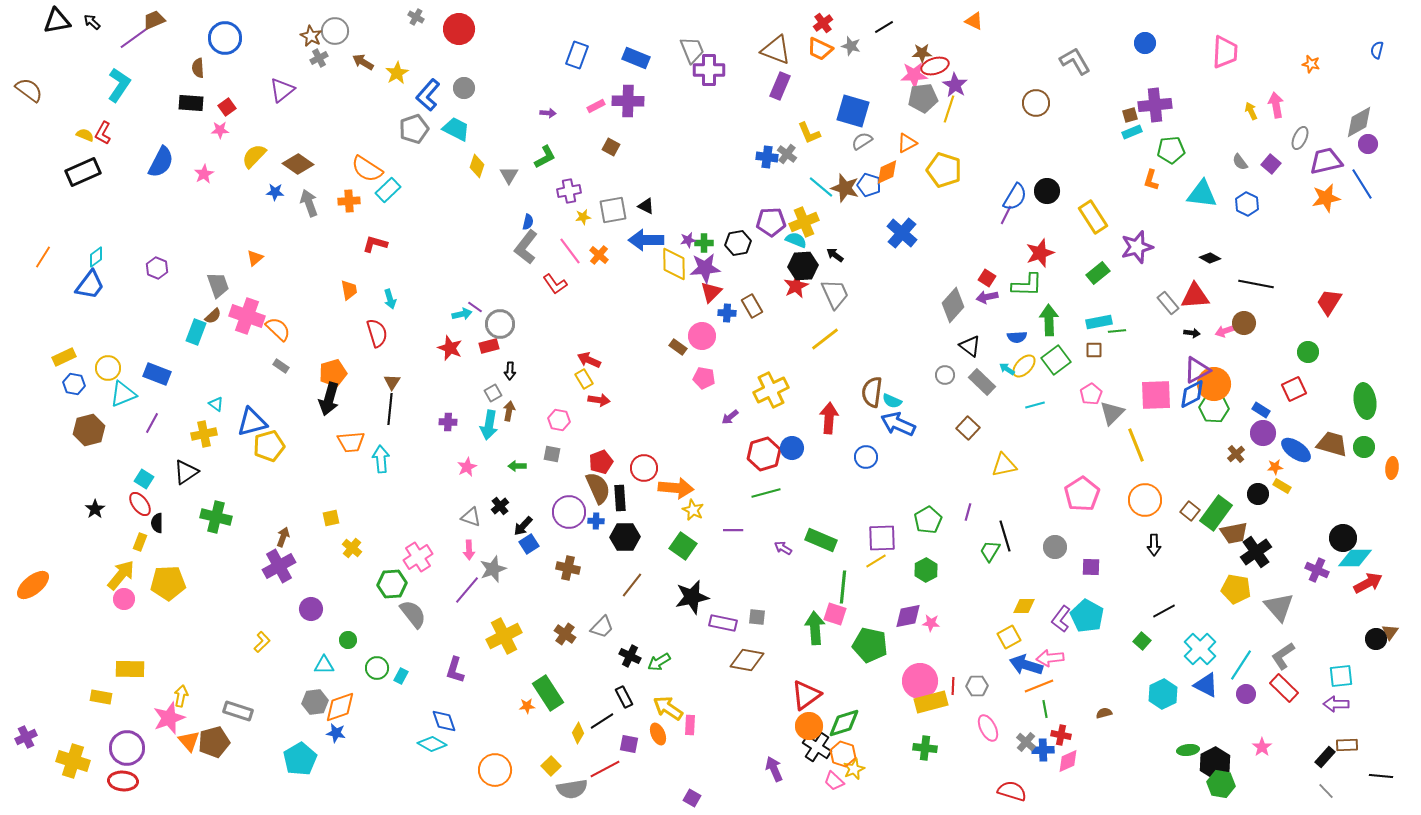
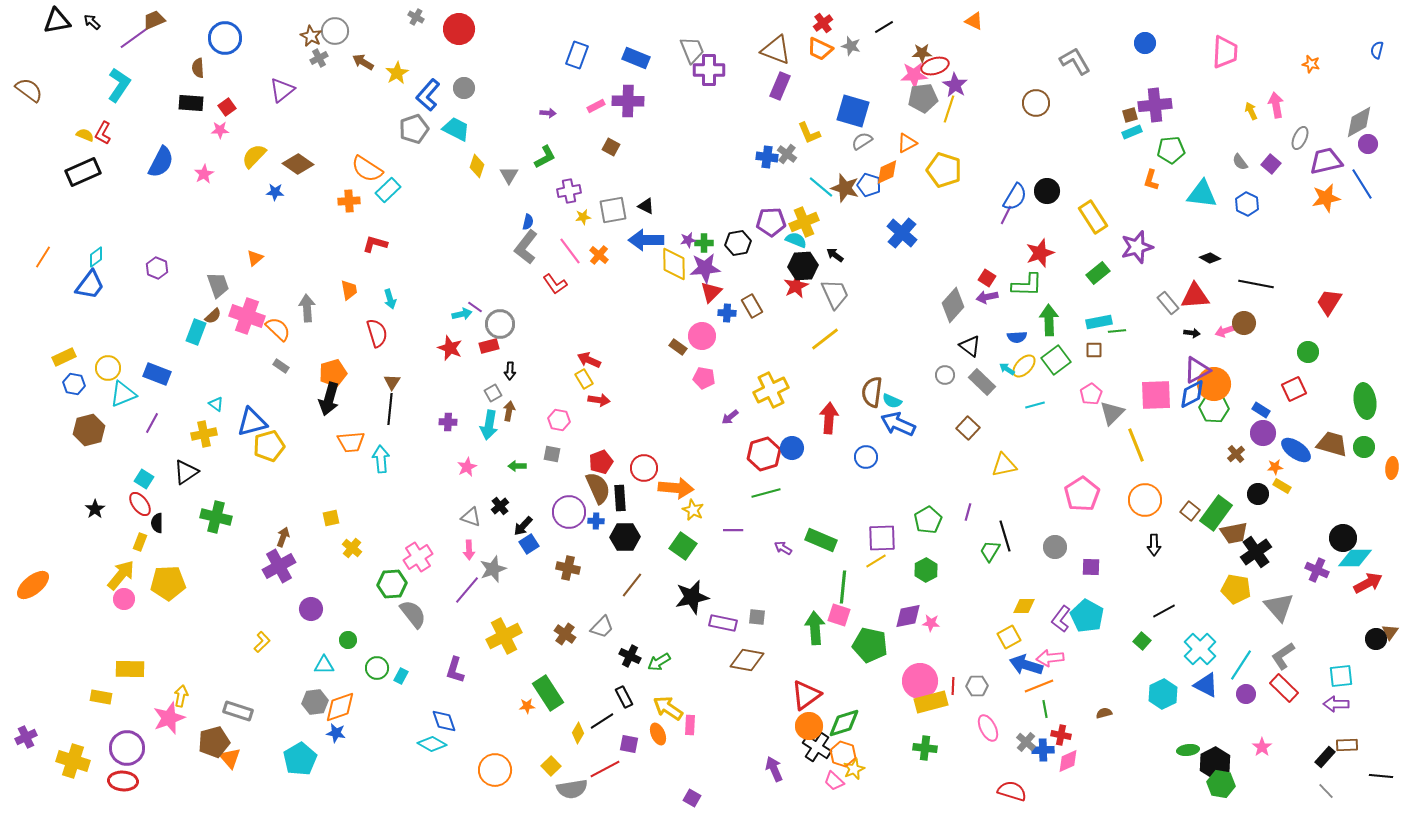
gray arrow at (309, 203): moved 2 px left, 105 px down; rotated 16 degrees clockwise
pink square at (835, 614): moved 4 px right, 1 px down
orange triangle at (189, 741): moved 41 px right, 17 px down
